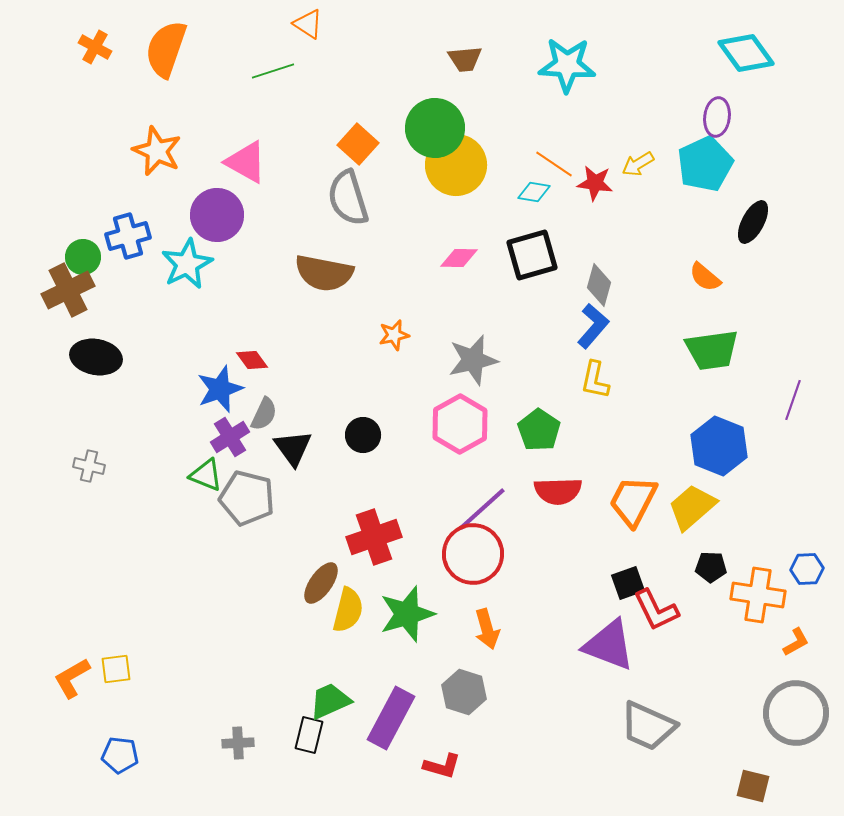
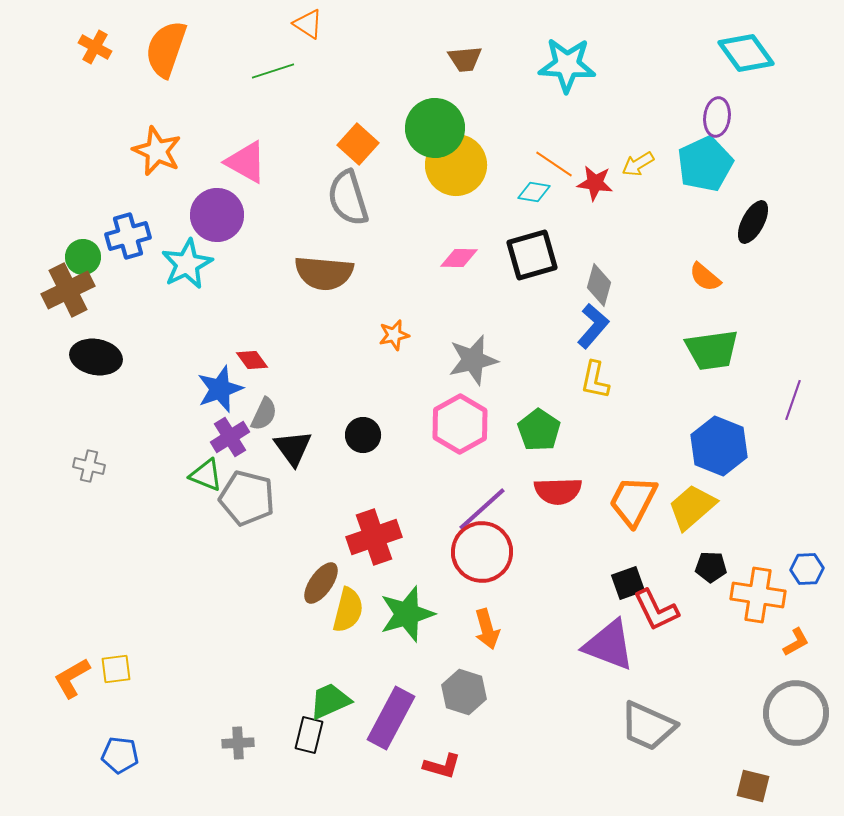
brown semicircle at (324, 273): rotated 6 degrees counterclockwise
red circle at (473, 554): moved 9 px right, 2 px up
